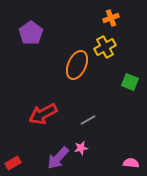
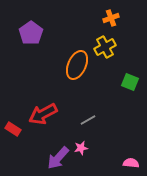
red rectangle: moved 34 px up; rotated 63 degrees clockwise
